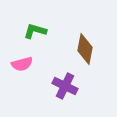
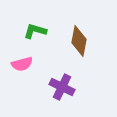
brown diamond: moved 6 px left, 8 px up
purple cross: moved 3 px left, 1 px down
